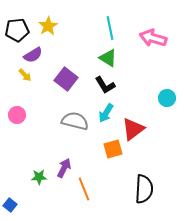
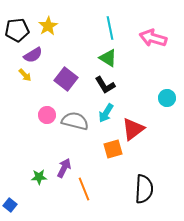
pink circle: moved 30 px right
